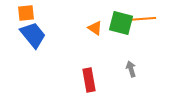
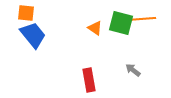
orange square: rotated 12 degrees clockwise
gray arrow: moved 2 px right, 1 px down; rotated 35 degrees counterclockwise
